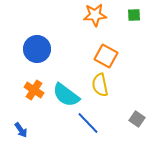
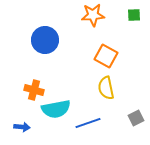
orange star: moved 2 px left
blue circle: moved 8 px right, 9 px up
yellow semicircle: moved 6 px right, 3 px down
orange cross: rotated 18 degrees counterclockwise
cyan semicircle: moved 10 px left, 14 px down; rotated 48 degrees counterclockwise
gray square: moved 1 px left, 1 px up; rotated 28 degrees clockwise
blue line: rotated 65 degrees counterclockwise
blue arrow: moved 1 px right, 3 px up; rotated 49 degrees counterclockwise
